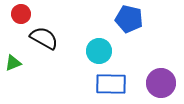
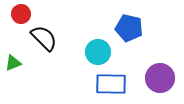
blue pentagon: moved 9 px down
black semicircle: rotated 16 degrees clockwise
cyan circle: moved 1 px left, 1 px down
purple circle: moved 1 px left, 5 px up
